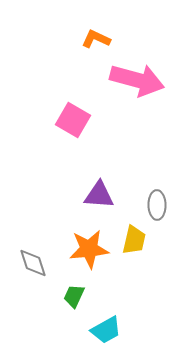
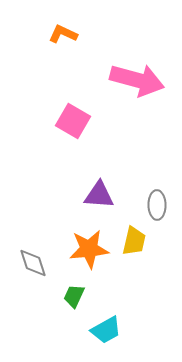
orange L-shape: moved 33 px left, 5 px up
pink square: moved 1 px down
yellow trapezoid: moved 1 px down
